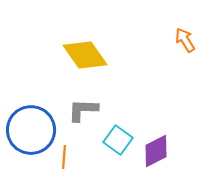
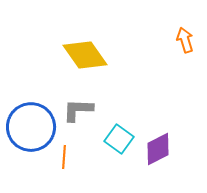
orange arrow: rotated 15 degrees clockwise
gray L-shape: moved 5 px left
blue circle: moved 3 px up
cyan square: moved 1 px right, 1 px up
purple diamond: moved 2 px right, 2 px up
